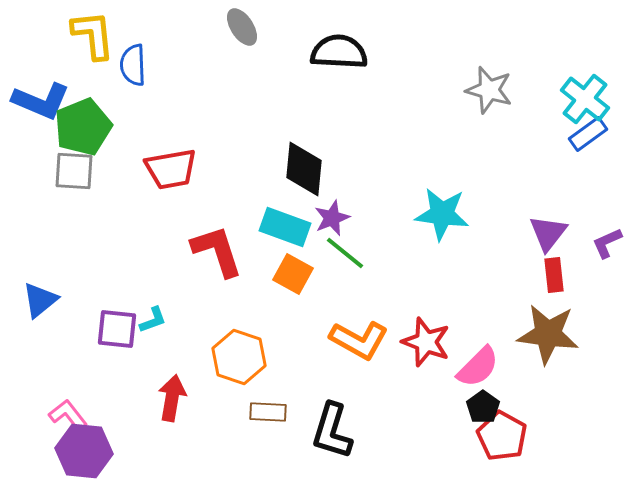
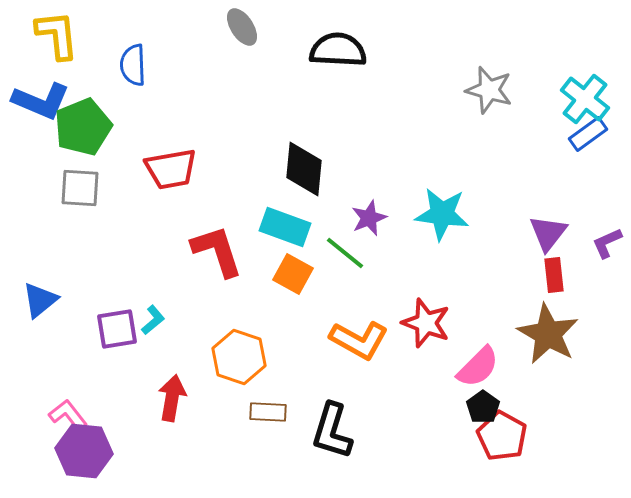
yellow L-shape: moved 36 px left
black semicircle: moved 1 px left, 2 px up
gray square: moved 6 px right, 17 px down
purple star: moved 37 px right
cyan L-shape: rotated 20 degrees counterclockwise
purple square: rotated 15 degrees counterclockwise
brown star: rotated 22 degrees clockwise
red star: moved 19 px up
